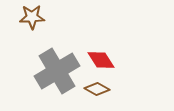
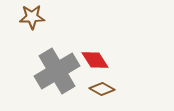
red diamond: moved 6 px left
brown diamond: moved 5 px right
